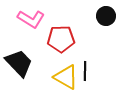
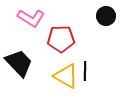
pink L-shape: moved 1 px up
yellow triangle: moved 1 px up
